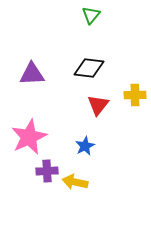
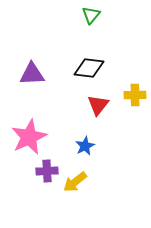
yellow arrow: rotated 50 degrees counterclockwise
